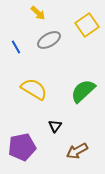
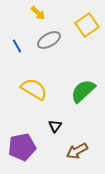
blue line: moved 1 px right, 1 px up
